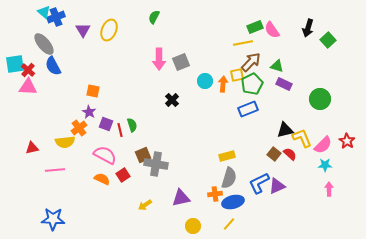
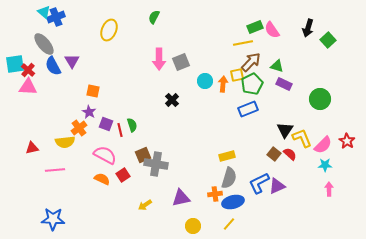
purple triangle at (83, 30): moved 11 px left, 31 px down
black triangle at (285, 130): rotated 42 degrees counterclockwise
